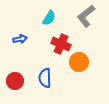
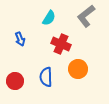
blue arrow: rotated 80 degrees clockwise
orange circle: moved 1 px left, 7 px down
blue semicircle: moved 1 px right, 1 px up
